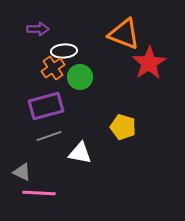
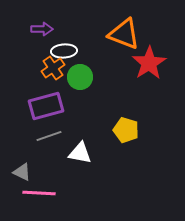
purple arrow: moved 4 px right
yellow pentagon: moved 3 px right, 3 px down
